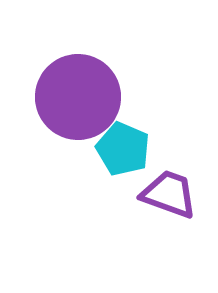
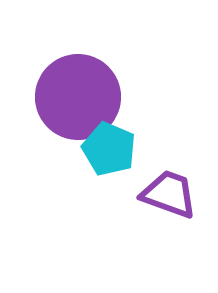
cyan pentagon: moved 14 px left
